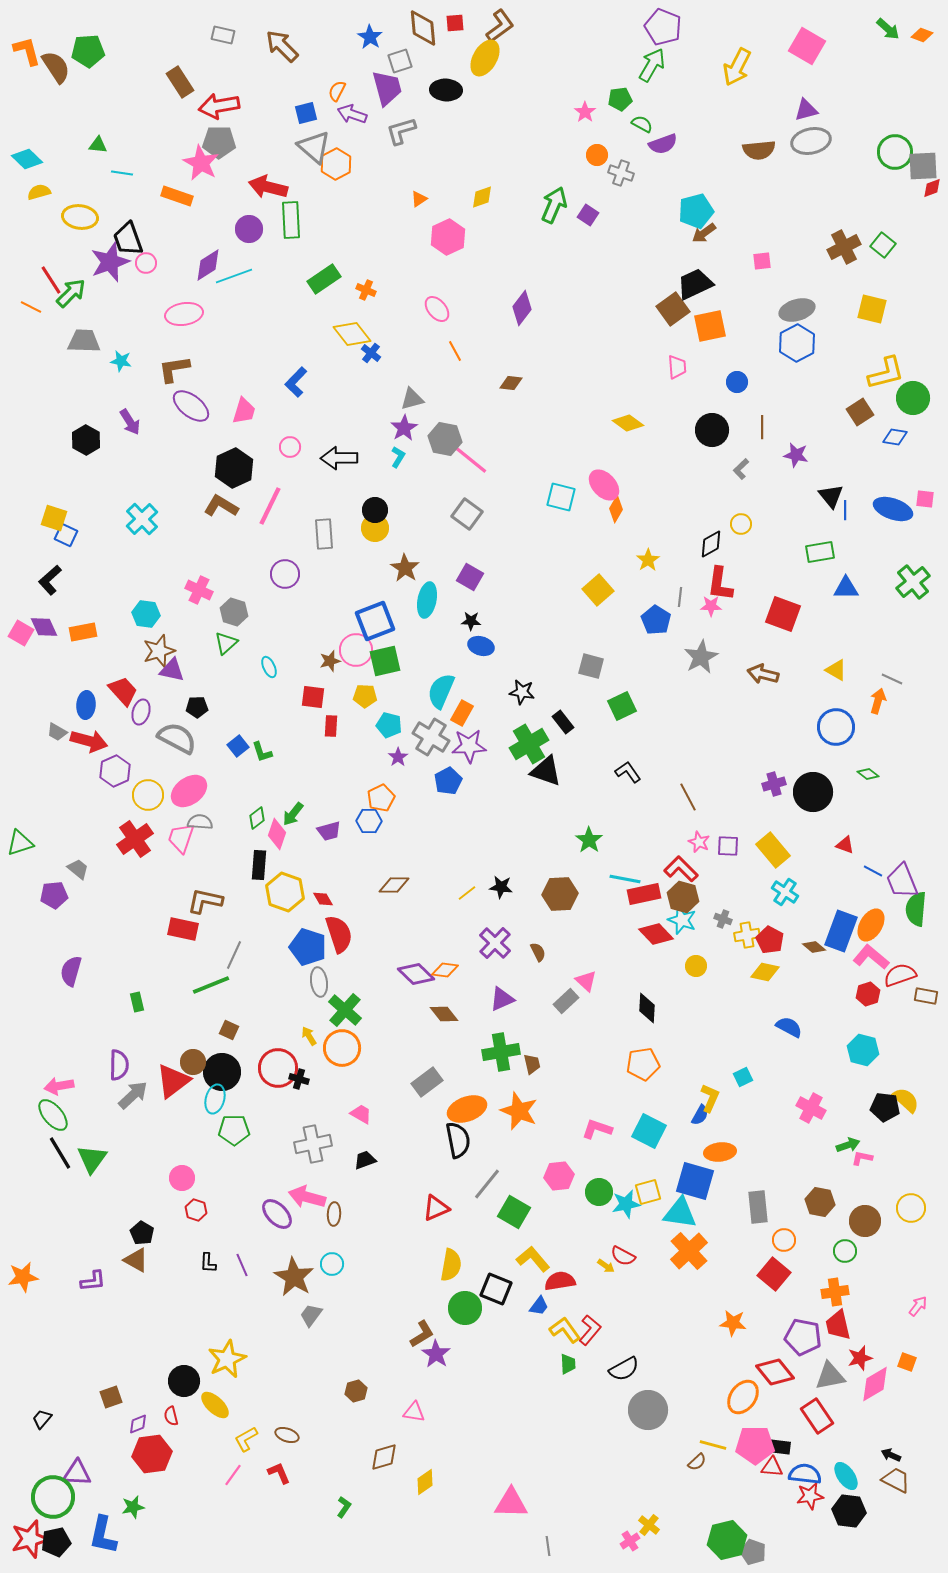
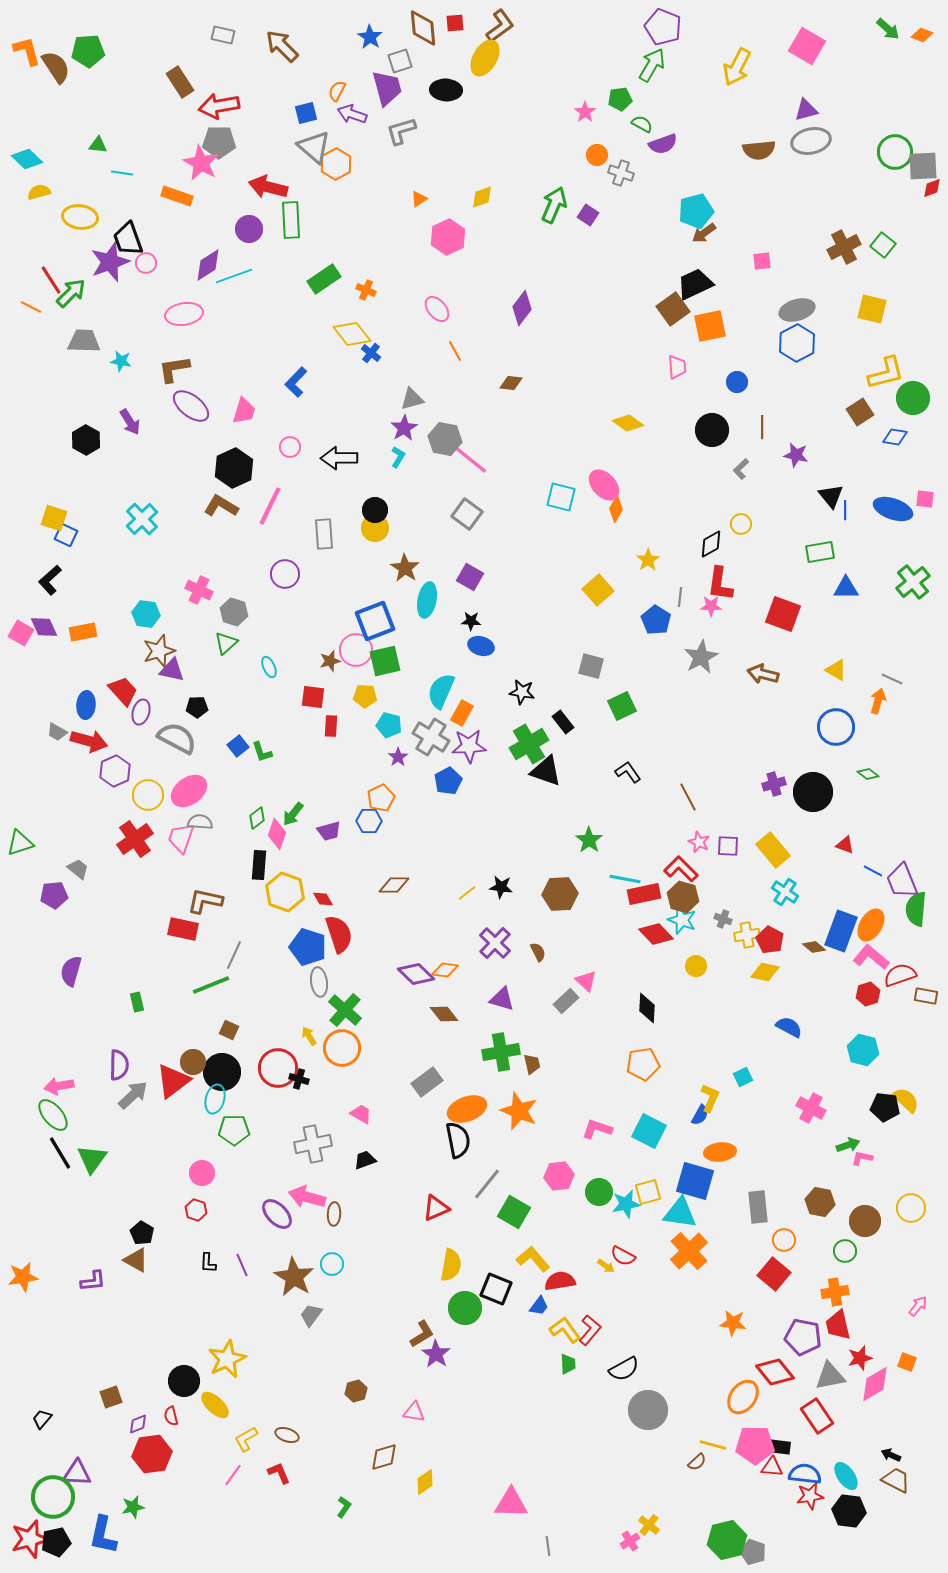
purple triangle at (502, 999): rotated 40 degrees clockwise
pink circle at (182, 1178): moved 20 px right, 5 px up
